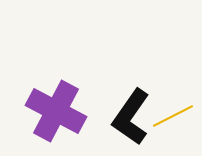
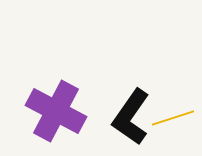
yellow line: moved 2 px down; rotated 9 degrees clockwise
